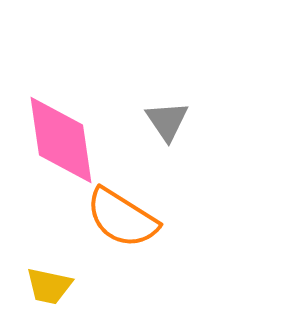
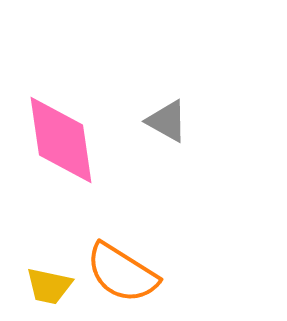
gray triangle: rotated 27 degrees counterclockwise
orange semicircle: moved 55 px down
